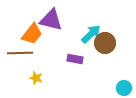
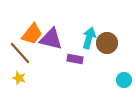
purple triangle: moved 19 px down
cyan arrow: moved 2 px left, 4 px down; rotated 30 degrees counterclockwise
brown circle: moved 2 px right
brown line: rotated 50 degrees clockwise
yellow star: moved 17 px left
cyan circle: moved 8 px up
